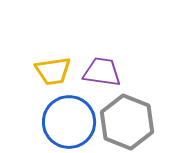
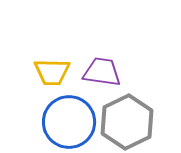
yellow trapezoid: moved 1 px left, 1 px down; rotated 9 degrees clockwise
gray hexagon: rotated 12 degrees clockwise
